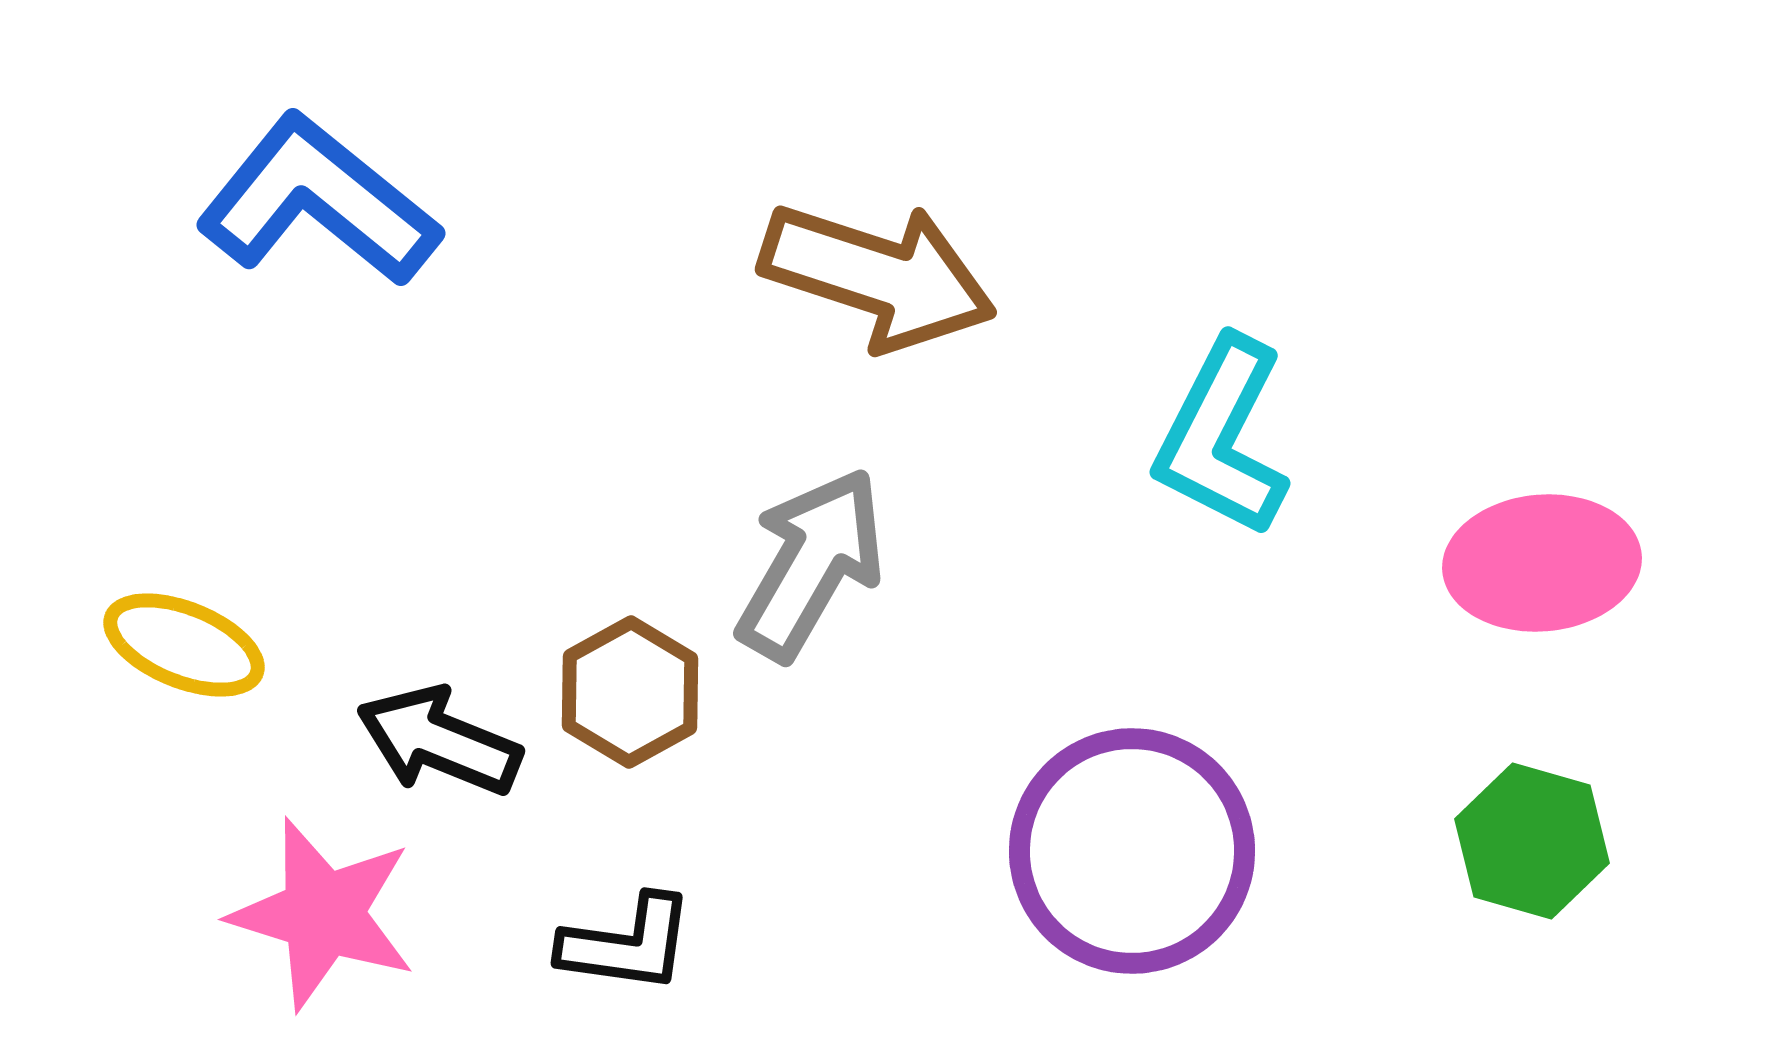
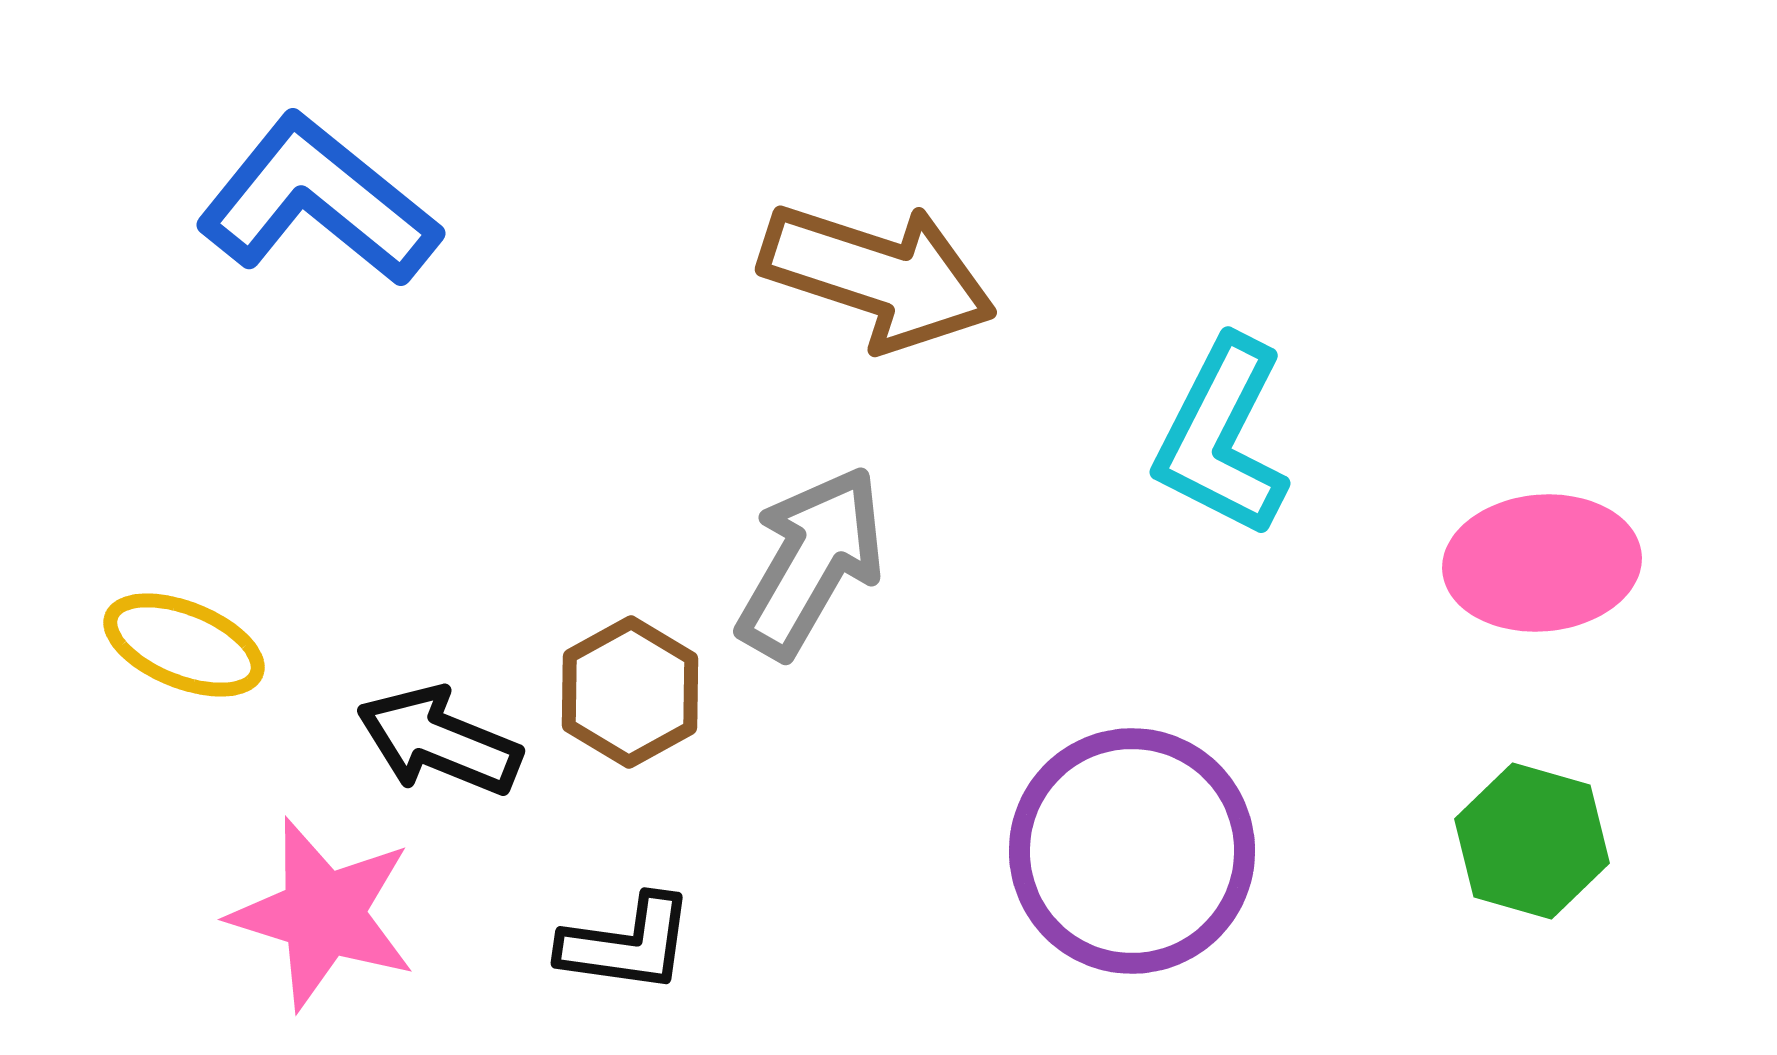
gray arrow: moved 2 px up
